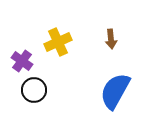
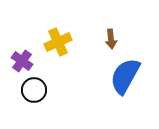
blue semicircle: moved 10 px right, 15 px up
